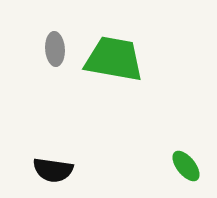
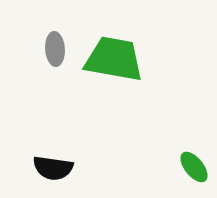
green ellipse: moved 8 px right, 1 px down
black semicircle: moved 2 px up
